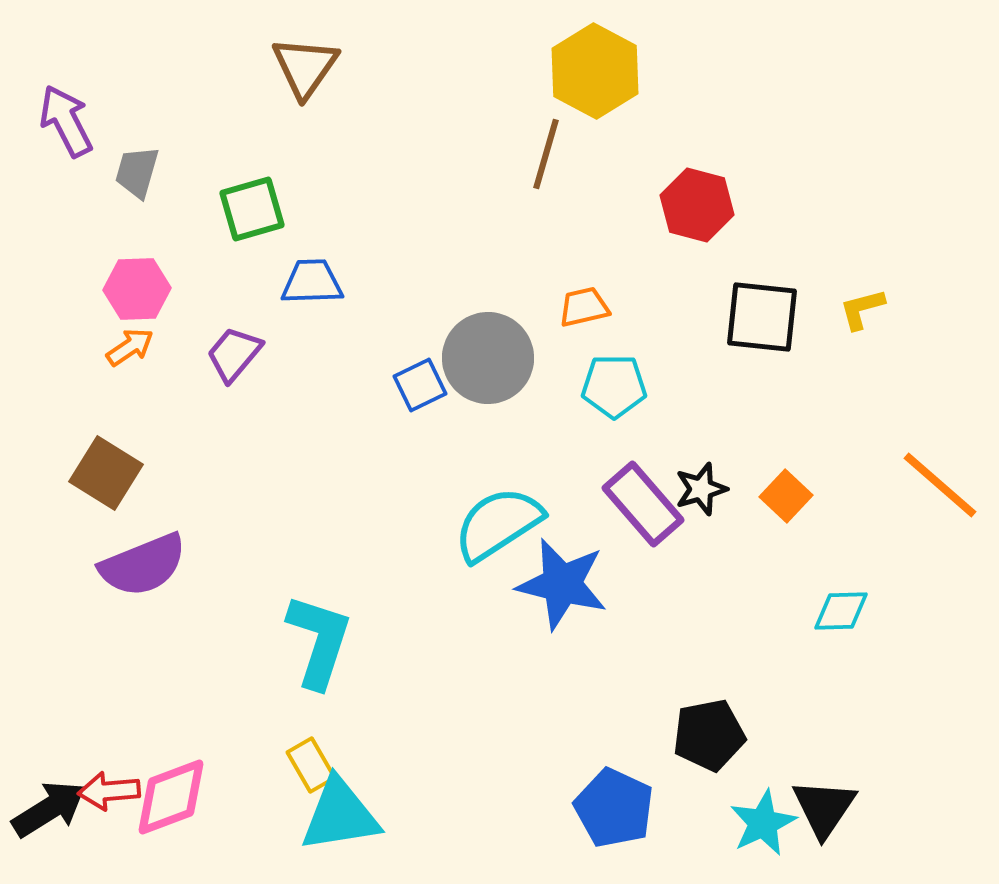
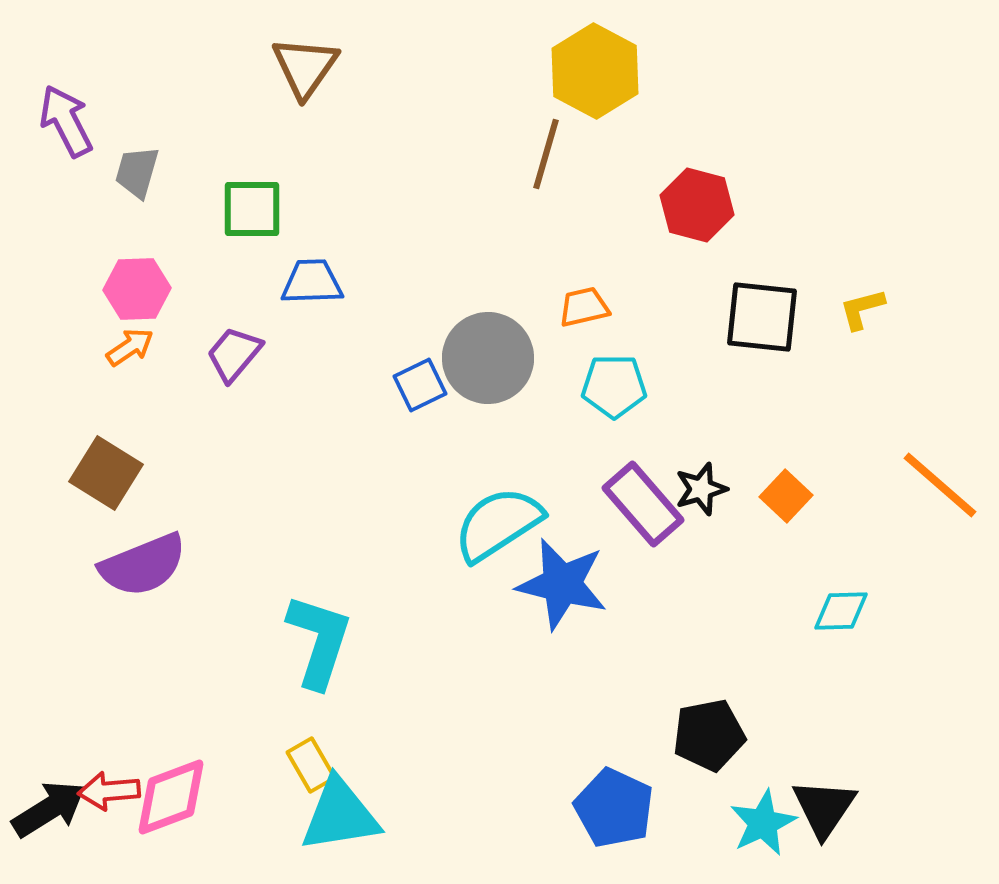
green square: rotated 16 degrees clockwise
